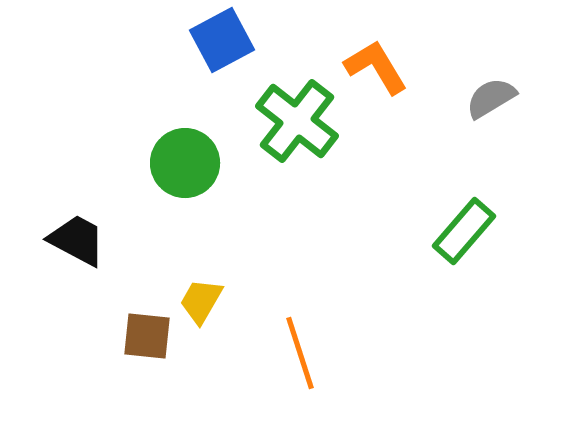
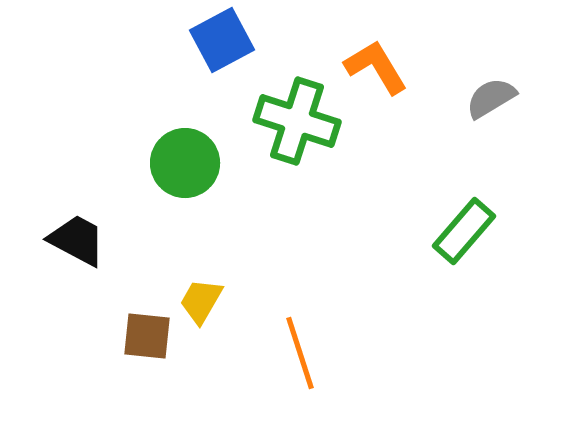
green cross: rotated 20 degrees counterclockwise
